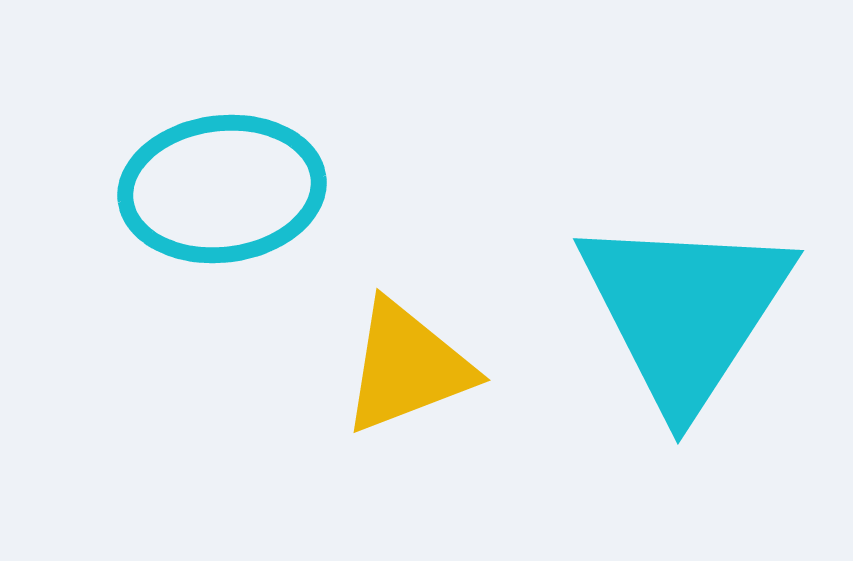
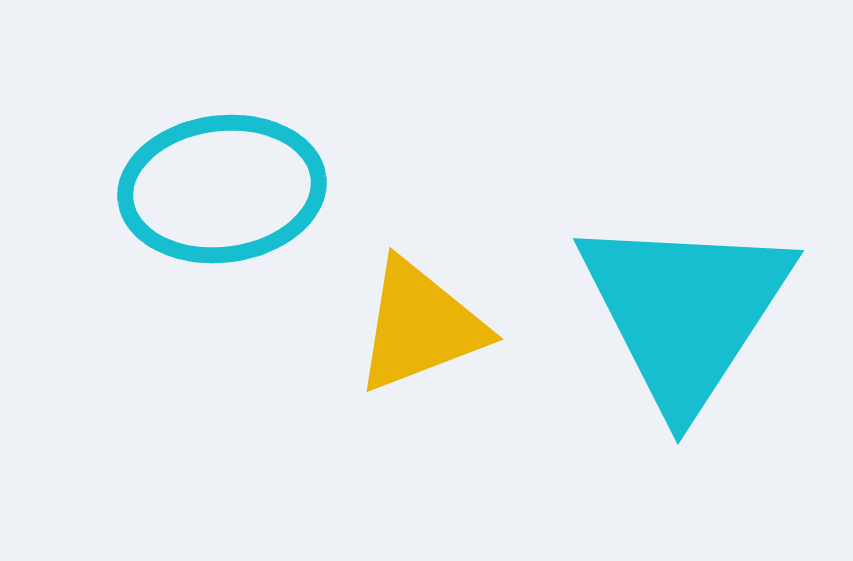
yellow triangle: moved 13 px right, 41 px up
